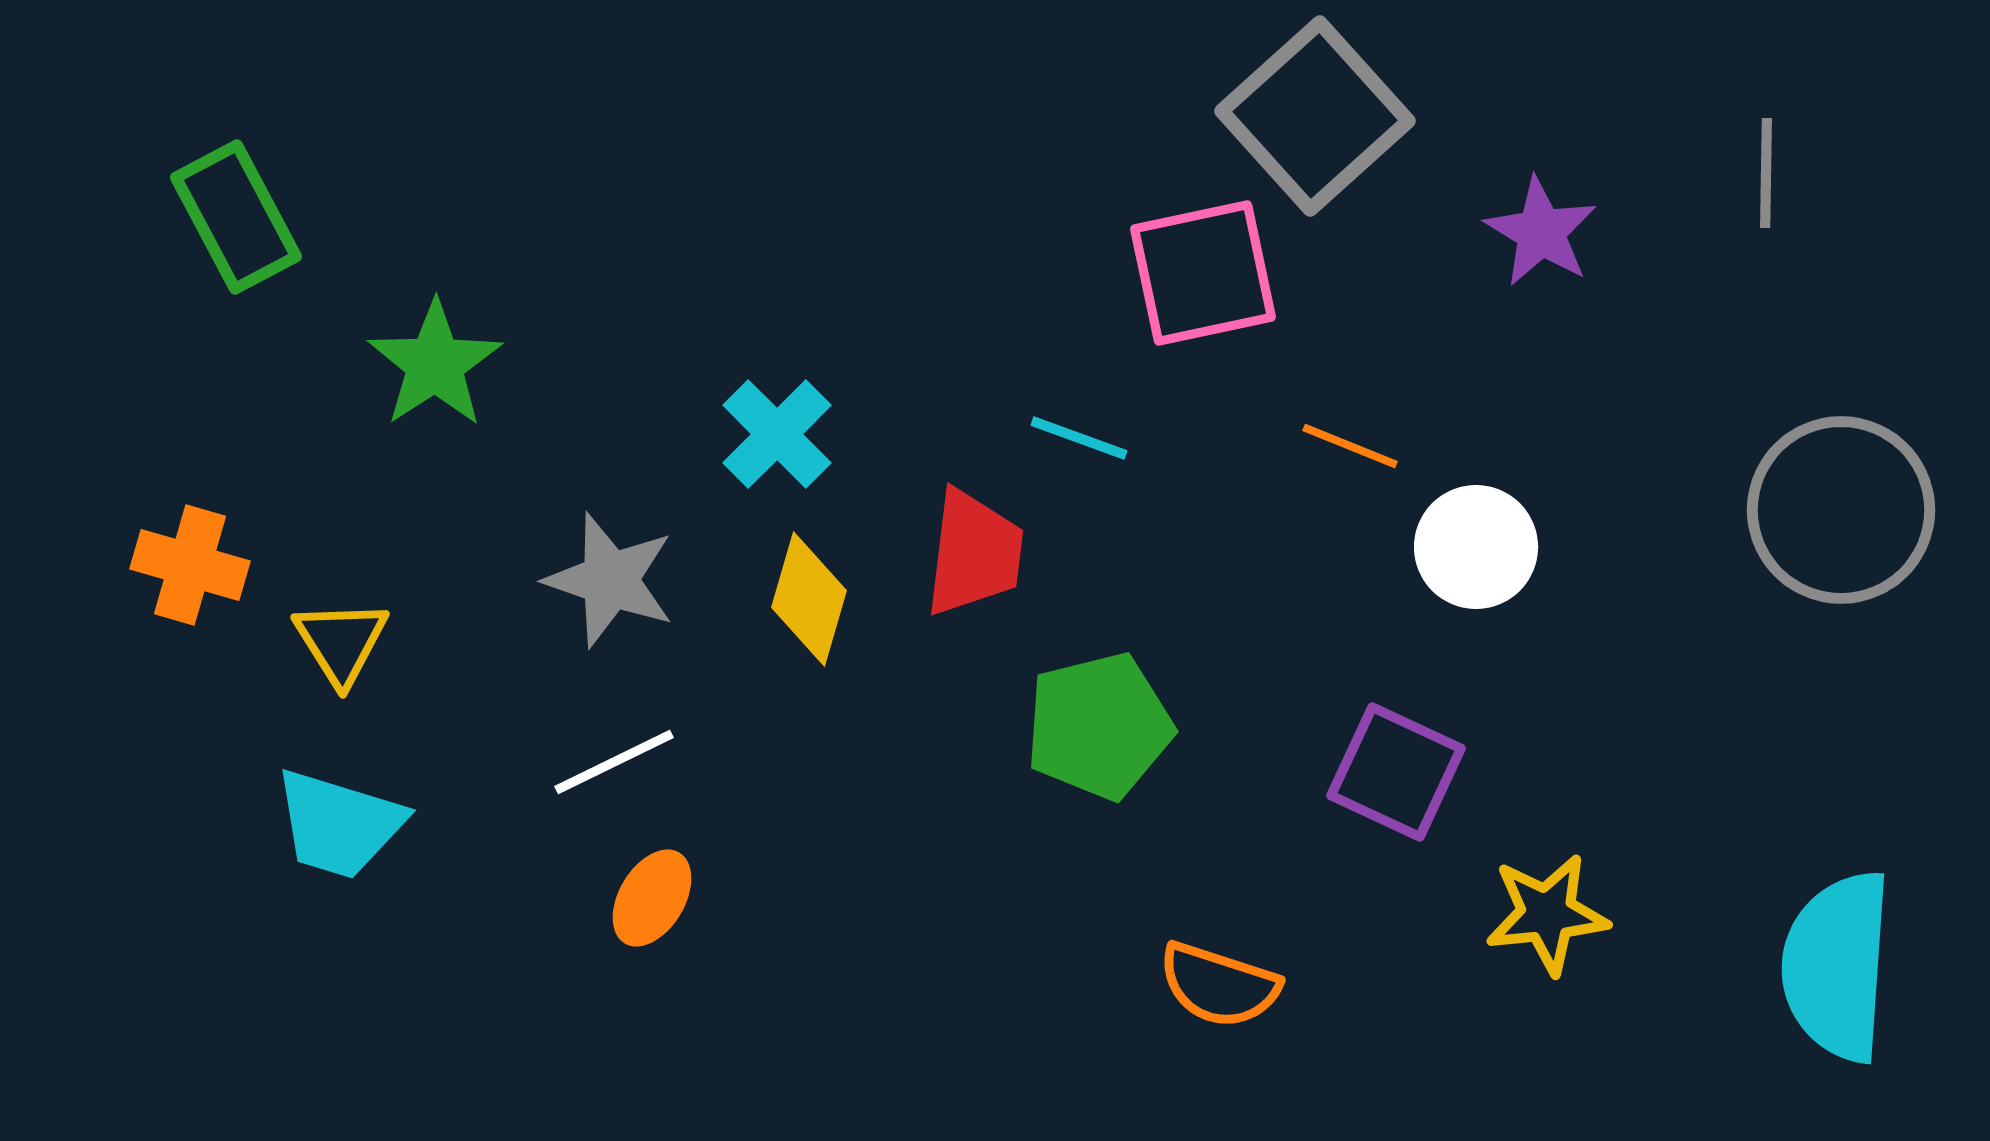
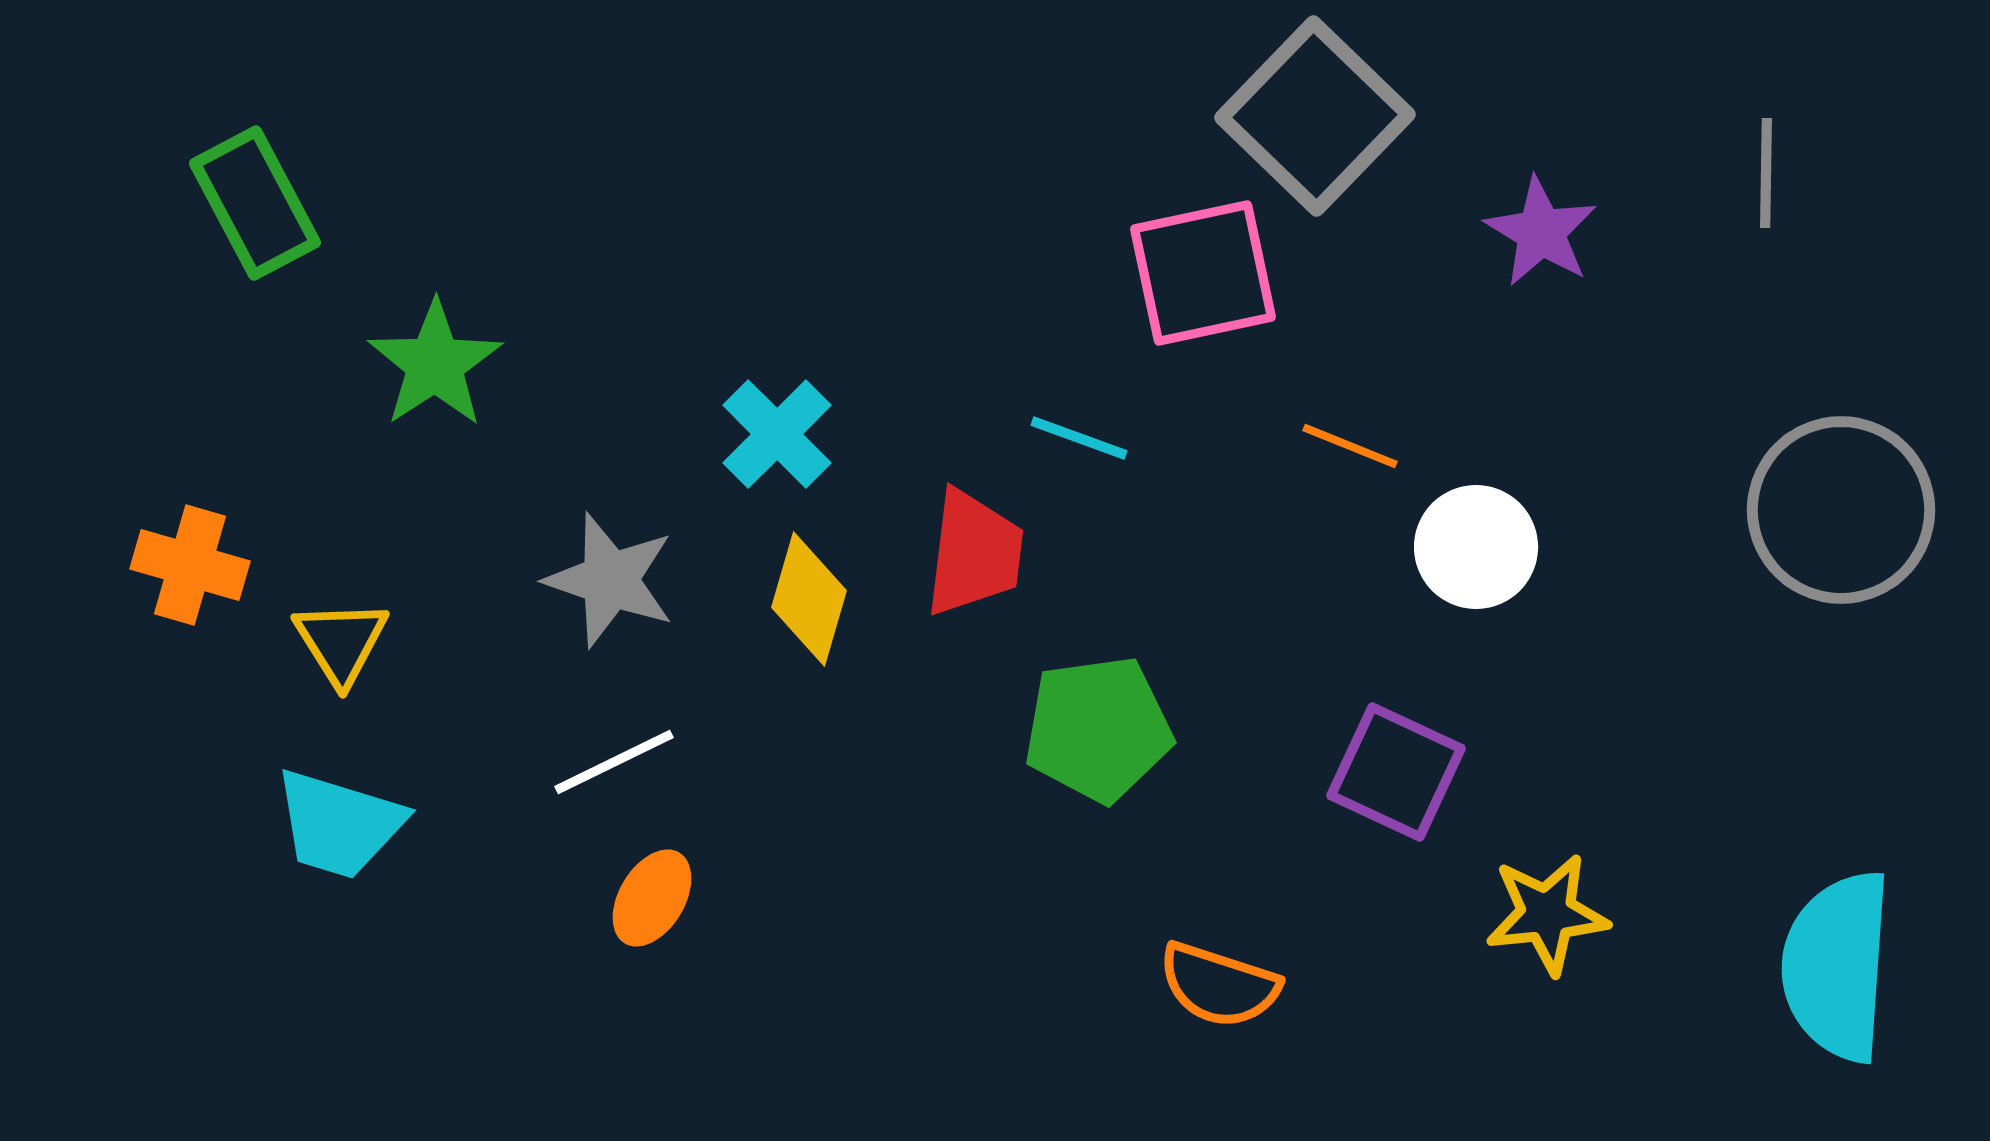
gray square: rotated 4 degrees counterclockwise
green rectangle: moved 19 px right, 14 px up
green pentagon: moved 1 px left, 3 px down; rotated 6 degrees clockwise
